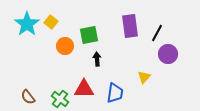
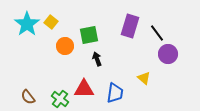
purple rectangle: rotated 25 degrees clockwise
black line: rotated 66 degrees counterclockwise
black arrow: rotated 16 degrees counterclockwise
yellow triangle: moved 1 px down; rotated 32 degrees counterclockwise
